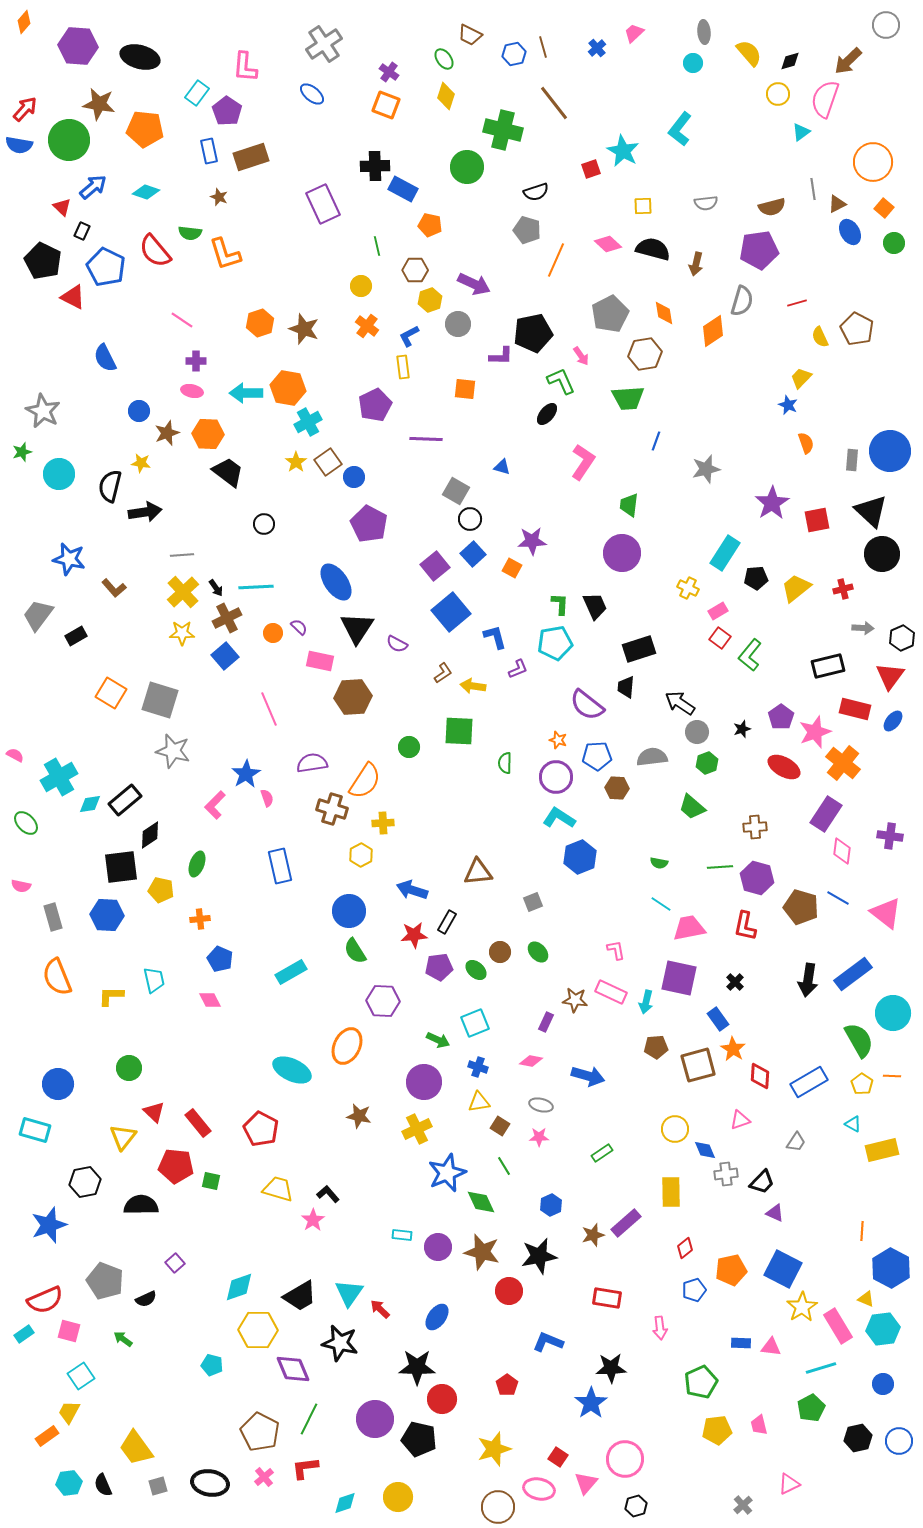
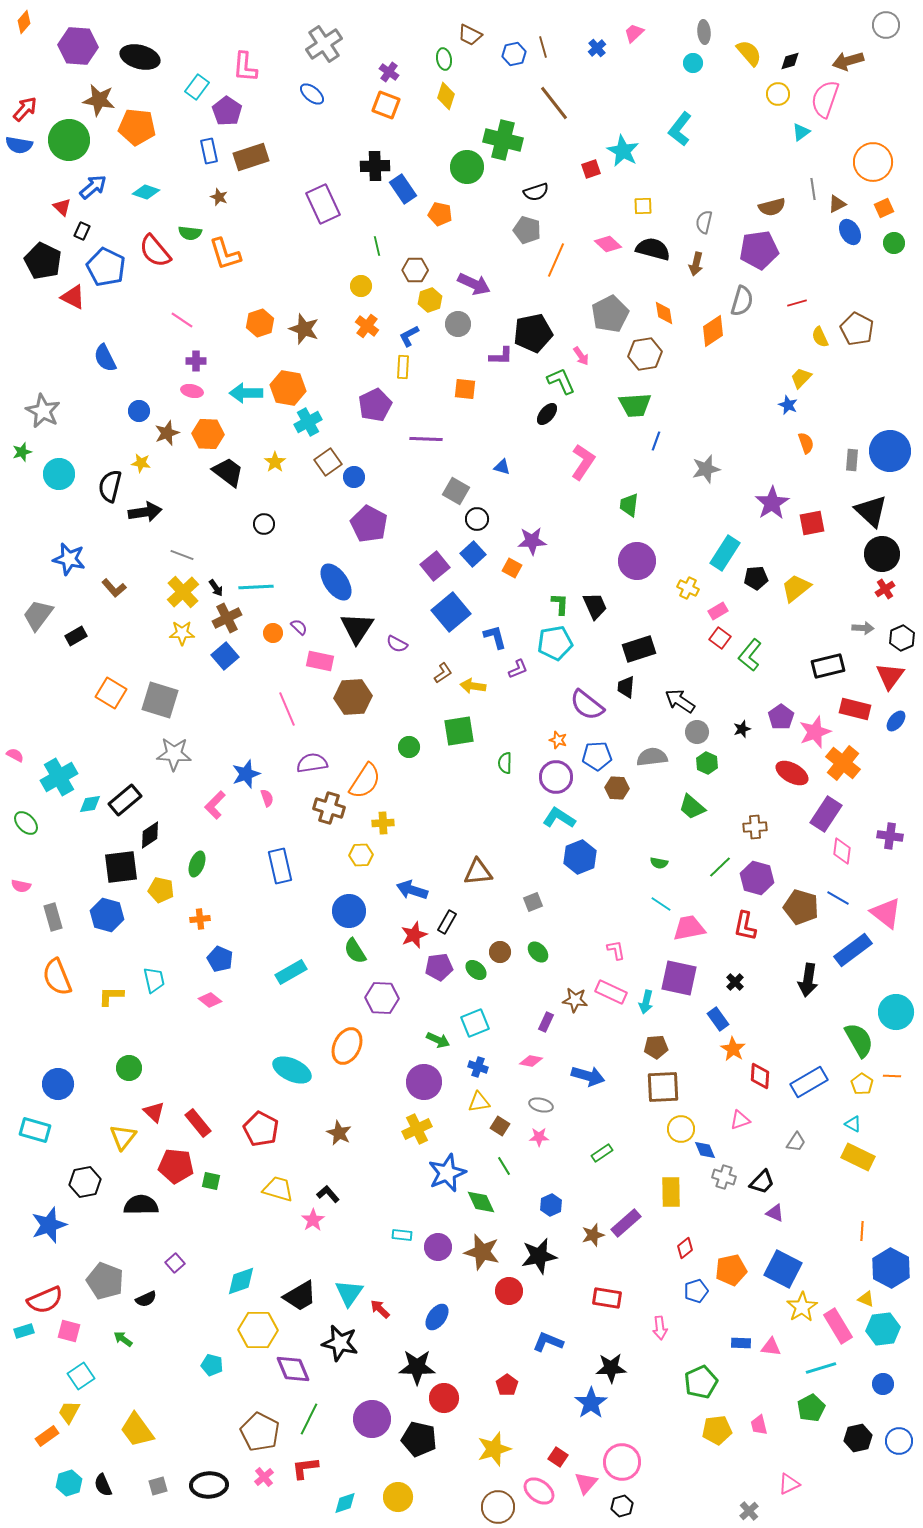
green ellipse at (444, 59): rotated 25 degrees clockwise
brown arrow at (848, 61): rotated 28 degrees clockwise
cyan rectangle at (197, 93): moved 6 px up
brown star at (99, 104): moved 4 px up
orange pentagon at (145, 129): moved 8 px left, 2 px up
green cross at (503, 130): moved 10 px down
blue rectangle at (403, 189): rotated 28 degrees clockwise
gray semicircle at (706, 203): moved 2 px left, 19 px down; rotated 110 degrees clockwise
orange square at (884, 208): rotated 24 degrees clockwise
orange pentagon at (430, 225): moved 10 px right, 11 px up
yellow rectangle at (403, 367): rotated 10 degrees clockwise
green trapezoid at (628, 398): moved 7 px right, 7 px down
yellow star at (296, 462): moved 21 px left
black circle at (470, 519): moved 7 px right
red square at (817, 520): moved 5 px left, 3 px down
purple circle at (622, 553): moved 15 px right, 8 px down
gray line at (182, 555): rotated 25 degrees clockwise
red cross at (843, 589): moved 42 px right; rotated 18 degrees counterclockwise
black arrow at (680, 703): moved 2 px up
pink line at (269, 709): moved 18 px right
blue ellipse at (893, 721): moved 3 px right
green square at (459, 731): rotated 12 degrees counterclockwise
gray star at (173, 751): moved 1 px right, 3 px down; rotated 12 degrees counterclockwise
green hexagon at (707, 763): rotated 15 degrees counterclockwise
red ellipse at (784, 767): moved 8 px right, 6 px down
blue star at (246, 774): rotated 12 degrees clockwise
brown cross at (332, 809): moved 3 px left, 1 px up
yellow hexagon at (361, 855): rotated 25 degrees clockwise
green line at (720, 867): rotated 40 degrees counterclockwise
blue hexagon at (107, 915): rotated 12 degrees clockwise
red star at (414, 935): rotated 16 degrees counterclockwise
blue rectangle at (853, 974): moved 24 px up
pink diamond at (210, 1000): rotated 25 degrees counterclockwise
purple hexagon at (383, 1001): moved 1 px left, 3 px up
cyan circle at (893, 1013): moved 3 px right, 1 px up
brown square at (698, 1065): moved 35 px left, 22 px down; rotated 12 degrees clockwise
brown star at (359, 1116): moved 20 px left, 17 px down; rotated 15 degrees clockwise
yellow circle at (675, 1129): moved 6 px right
yellow rectangle at (882, 1150): moved 24 px left, 7 px down; rotated 40 degrees clockwise
gray cross at (726, 1174): moved 2 px left, 3 px down; rotated 25 degrees clockwise
cyan diamond at (239, 1287): moved 2 px right, 6 px up
blue pentagon at (694, 1290): moved 2 px right, 1 px down
cyan rectangle at (24, 1334): moved 3 px up; rotated 18 degrees clockwise
red circle at (442, 1399): moved 2 px right, 1 px up
purple circle at (375, 1419): moved 3 px left
yellow trapezoid at (136, 1448): moved 1 px right, 18 px up
pink circle at (625, 1459): moved 3 px left, 3 px down
cyan hexagon at (69, 1483): rotated 10 degrees counterclockwise
black ellipse at (210, 1483): moved 1 px left, 2 px down; rotated 12 degrees counterclockwise
pink ellipse at (539, 1489): moved 2 px down; rotated 24 degrees clockwise
gray cross at (743, 1505): moved 6 px right, 6 px down
black hexagon at (636, 1506): moved 14 px left
